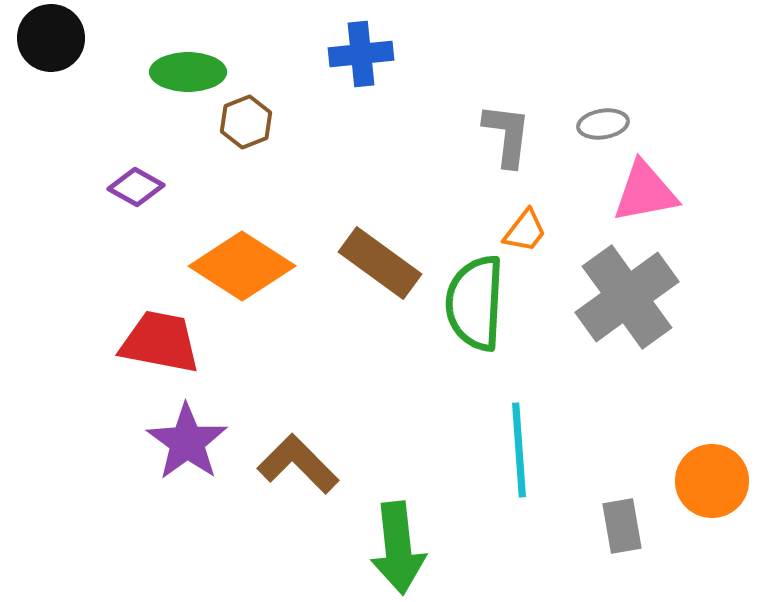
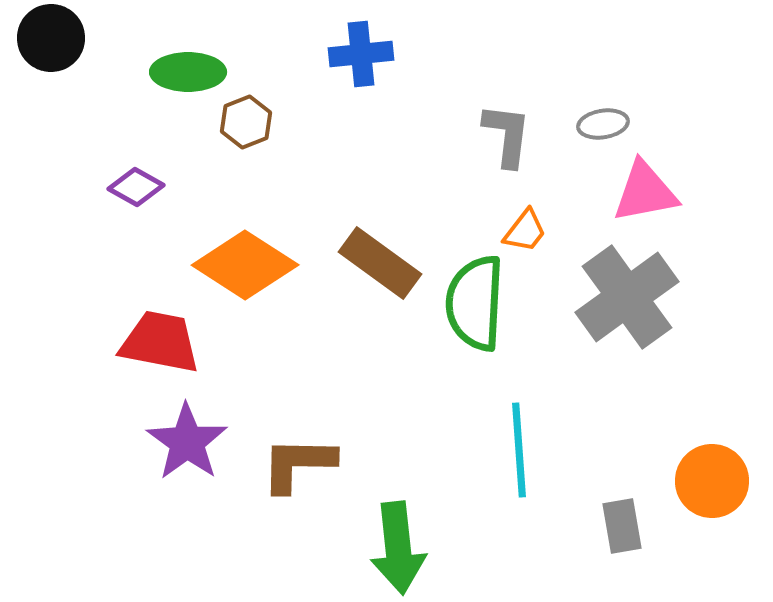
orange diamond: moved 3 px right, 1 px up
brown L-shape: rotated 44 degrees counterclockwise
